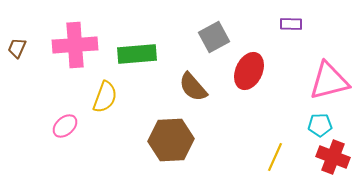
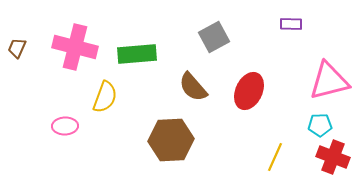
pink cross: moved 2 px down; rotated 18 degrees clockwise
red ellipse: moved 20 px down
pink ellipse: rotated 40 degrees clockwise
